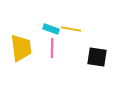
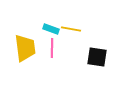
yellow trapezoid: moved 4 px right
